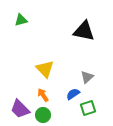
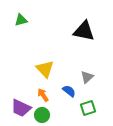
blue semicircle: moved 4 px left, 3 px up; rotated 72 degrees clockwise
purple trapezoid: moved 1 px right, 1 px up; rotated 20 degrees counterclockwise
green circle: moved 1 px left
